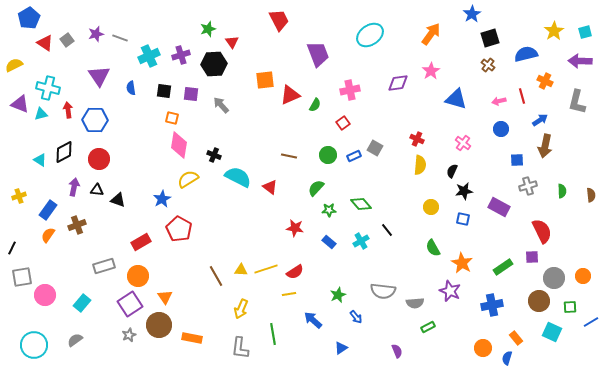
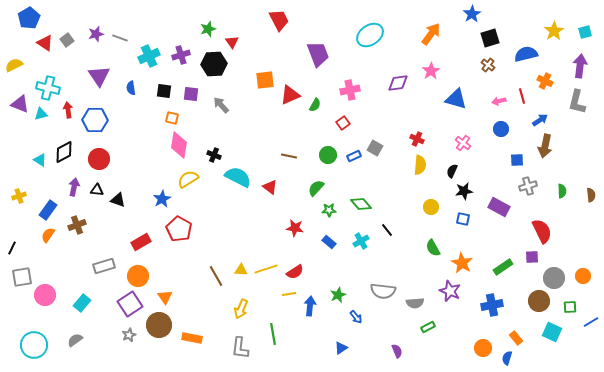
purple arrow at (580, 61): moved 5 px down; rotated 95 degrees clockwise
blue arrow at (313, 320): moved 3 px left, 14 px up; rotated 54 degrees clockwise
